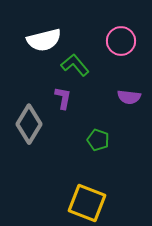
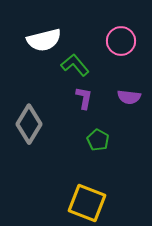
purple L-shape: moved 21 px right
green pentagon: rotated 10 degrees clockwise
